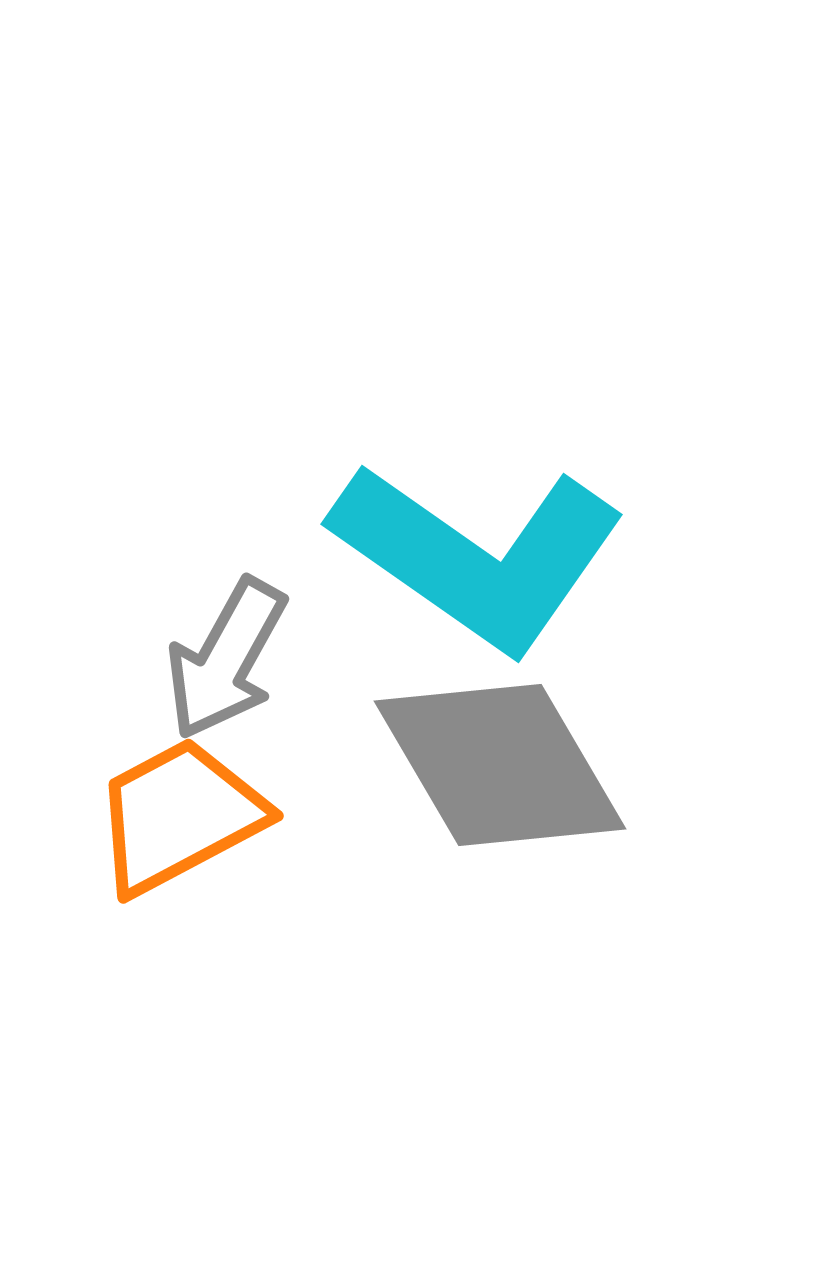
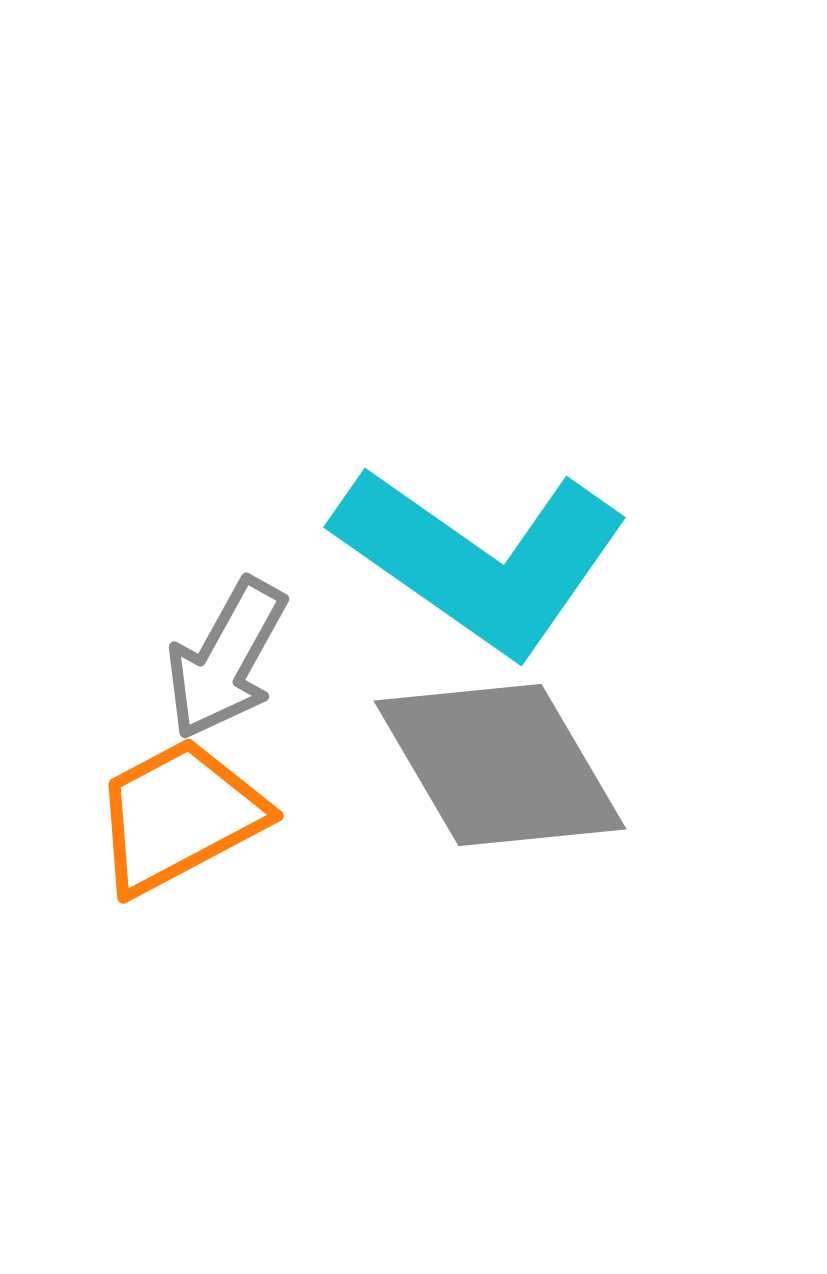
cyan L-shape: moved 3 px right, 3 px down
